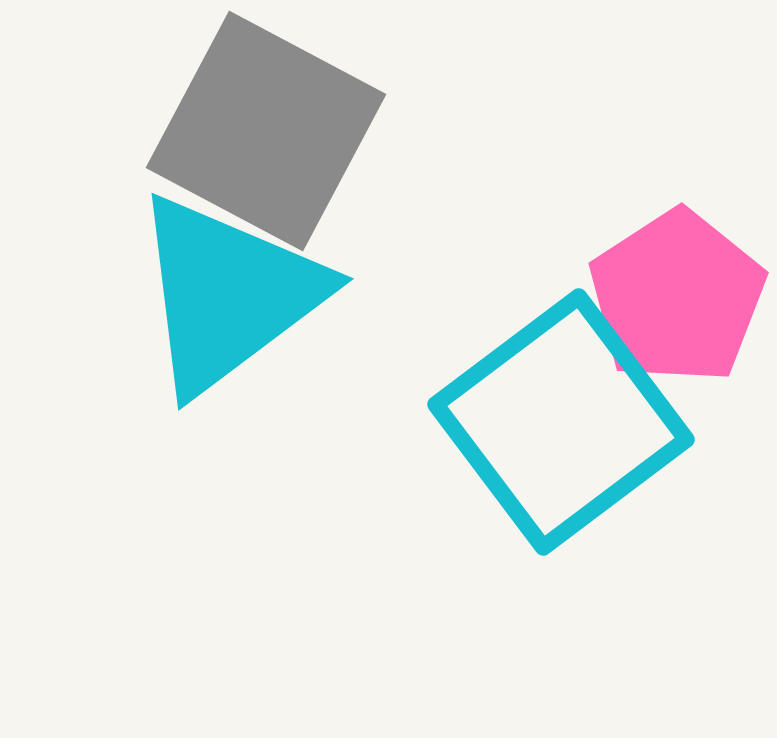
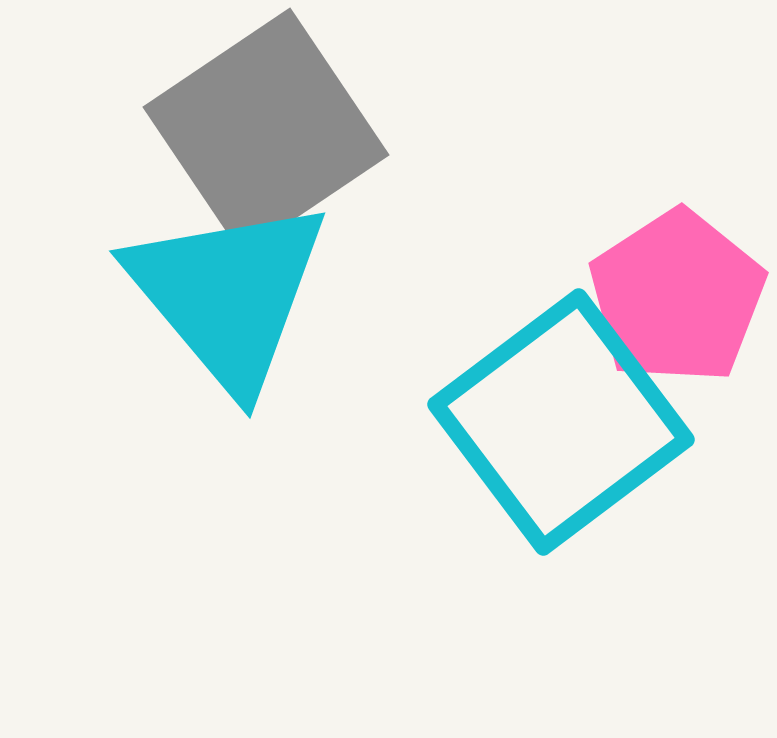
gray square: rotated 28 degrees clockwise
cyan triangle: rotated 33 degrees counterclockwise
